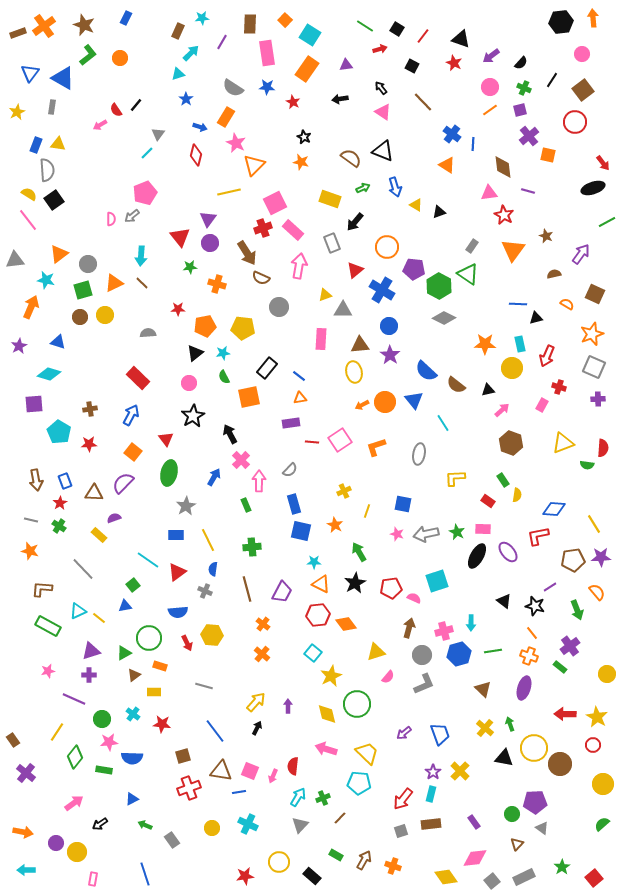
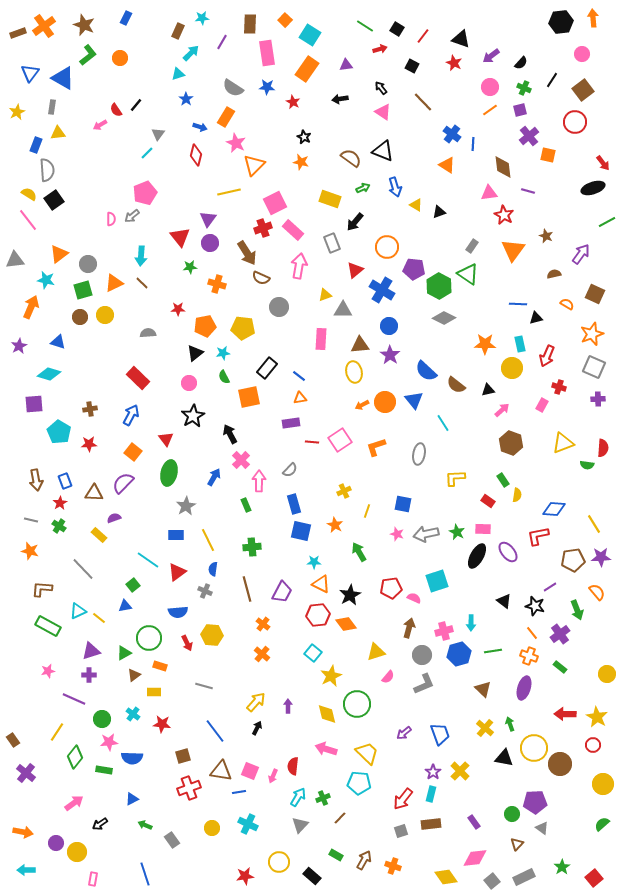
yellow triangle at (58, 144): moved 11 px up; rotated 14 degrees counterclockwise
black star at (355, 583): moved 5 px left, 12 px down
purple cross at (570, 646): moved 10 px left, 12 px up
